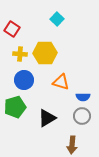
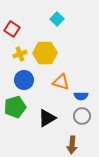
yellow cross: rotated 24 degrees counterclockwise
blue semicircle: moved 2 px left, 1 px up
